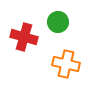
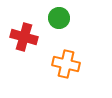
green circle: moved 1 px right, 4 px up
